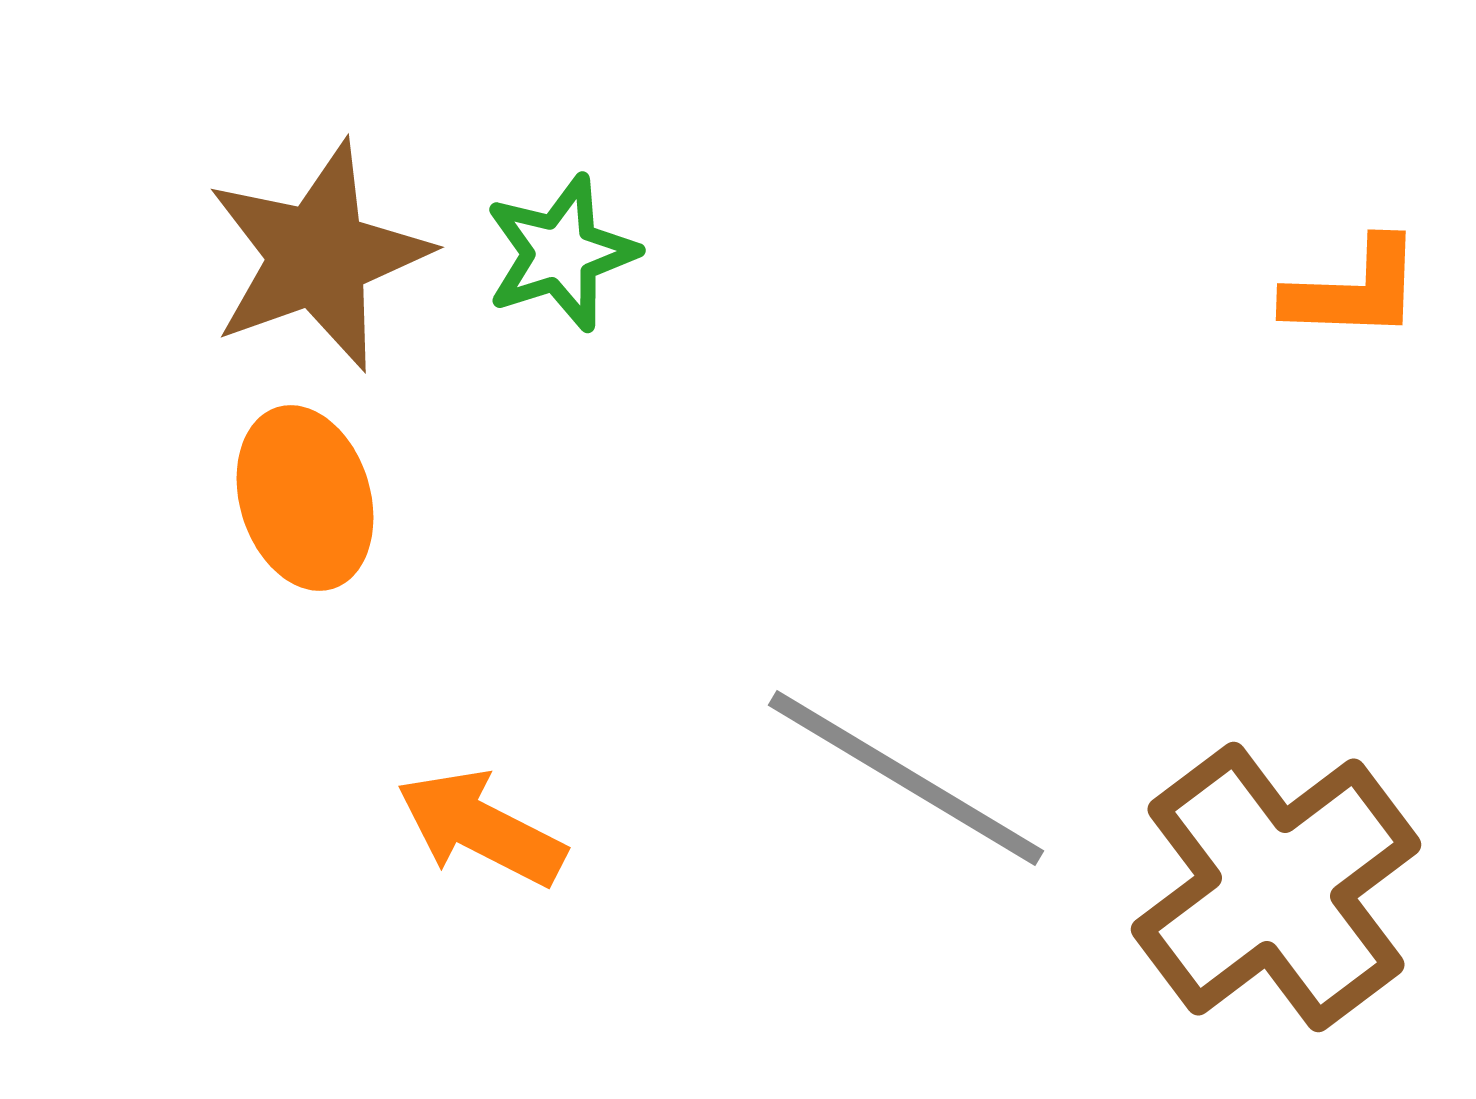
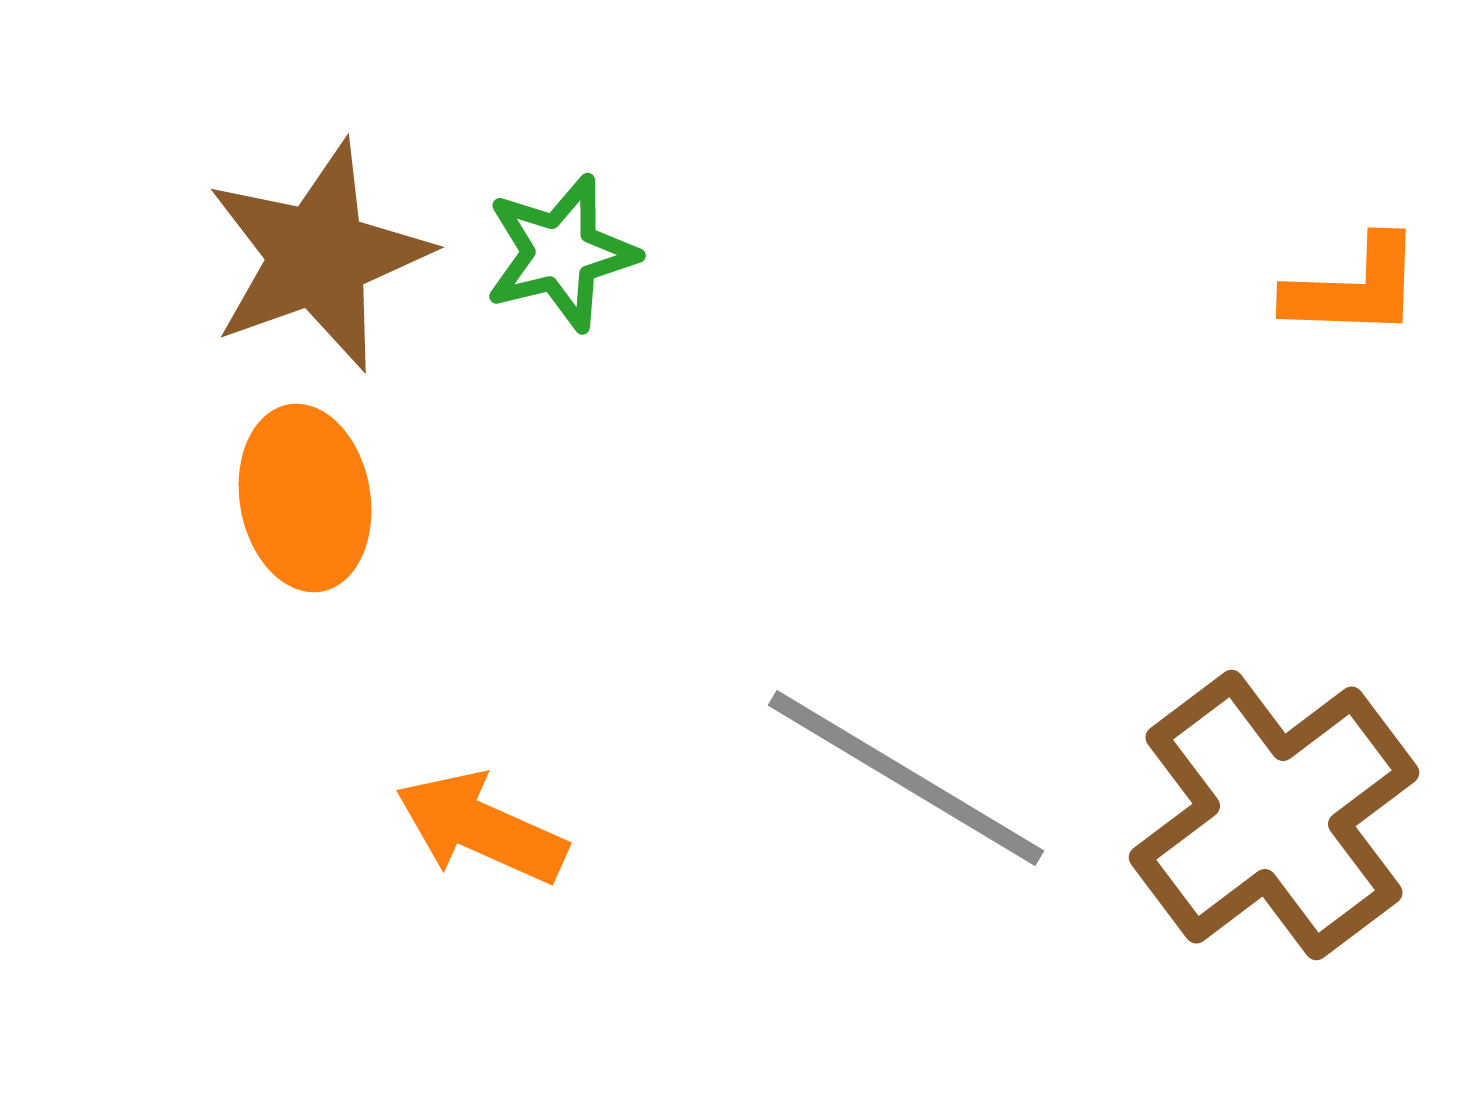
green star: rotated 4 degrees clockwise
orange L-shape: moved 2 px up
orange ellipse: rotated 7 degrees clockwise
orange arrow: rotated 3 degrees counterclockwise
brown cross: moved 2 px left, 72 px up
